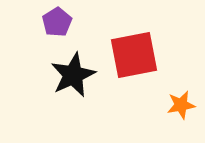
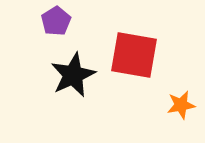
purple pentagon: moved 1 px left, 1 px up
red square: rotated 21 degrees clockwise
